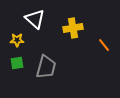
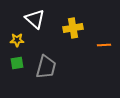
orange line: rotated 56 degrees counterclockwise
